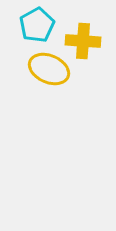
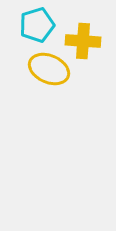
cyan pentagon: rotated 12 degrees clockwise
